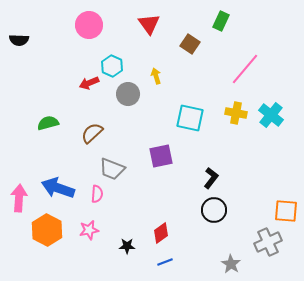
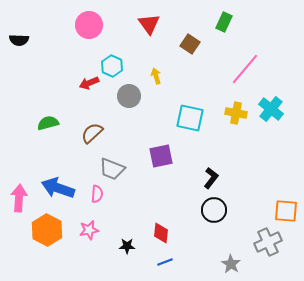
green rectangle: moved 3 px right, 1 px down
gray circle: moved 1 px right, 2 px down
cyan cross: moved 6 px up
red diamond: rotated 50 degrees counterclockwise
